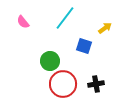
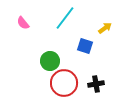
pink semicircle: moved 1 px down
blue square: moved 1 px right
red circle: moved 1 px right, 1 px up
